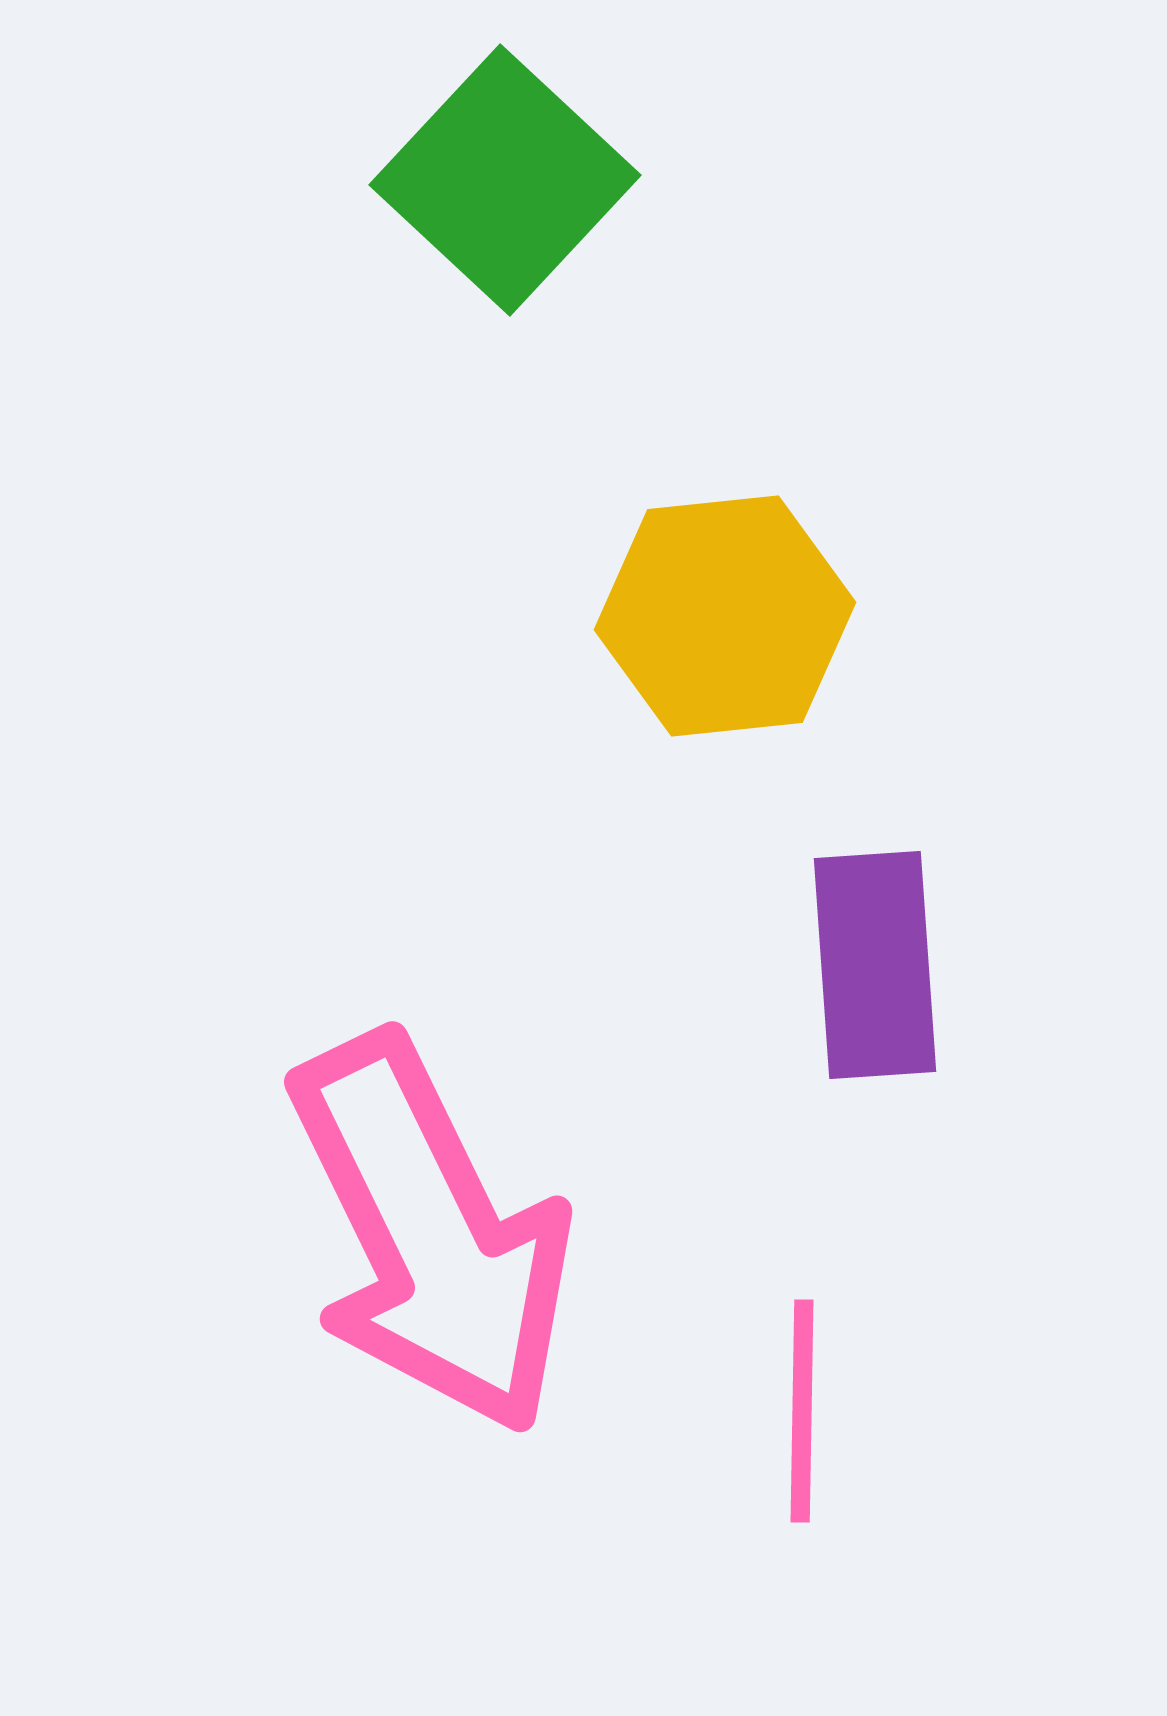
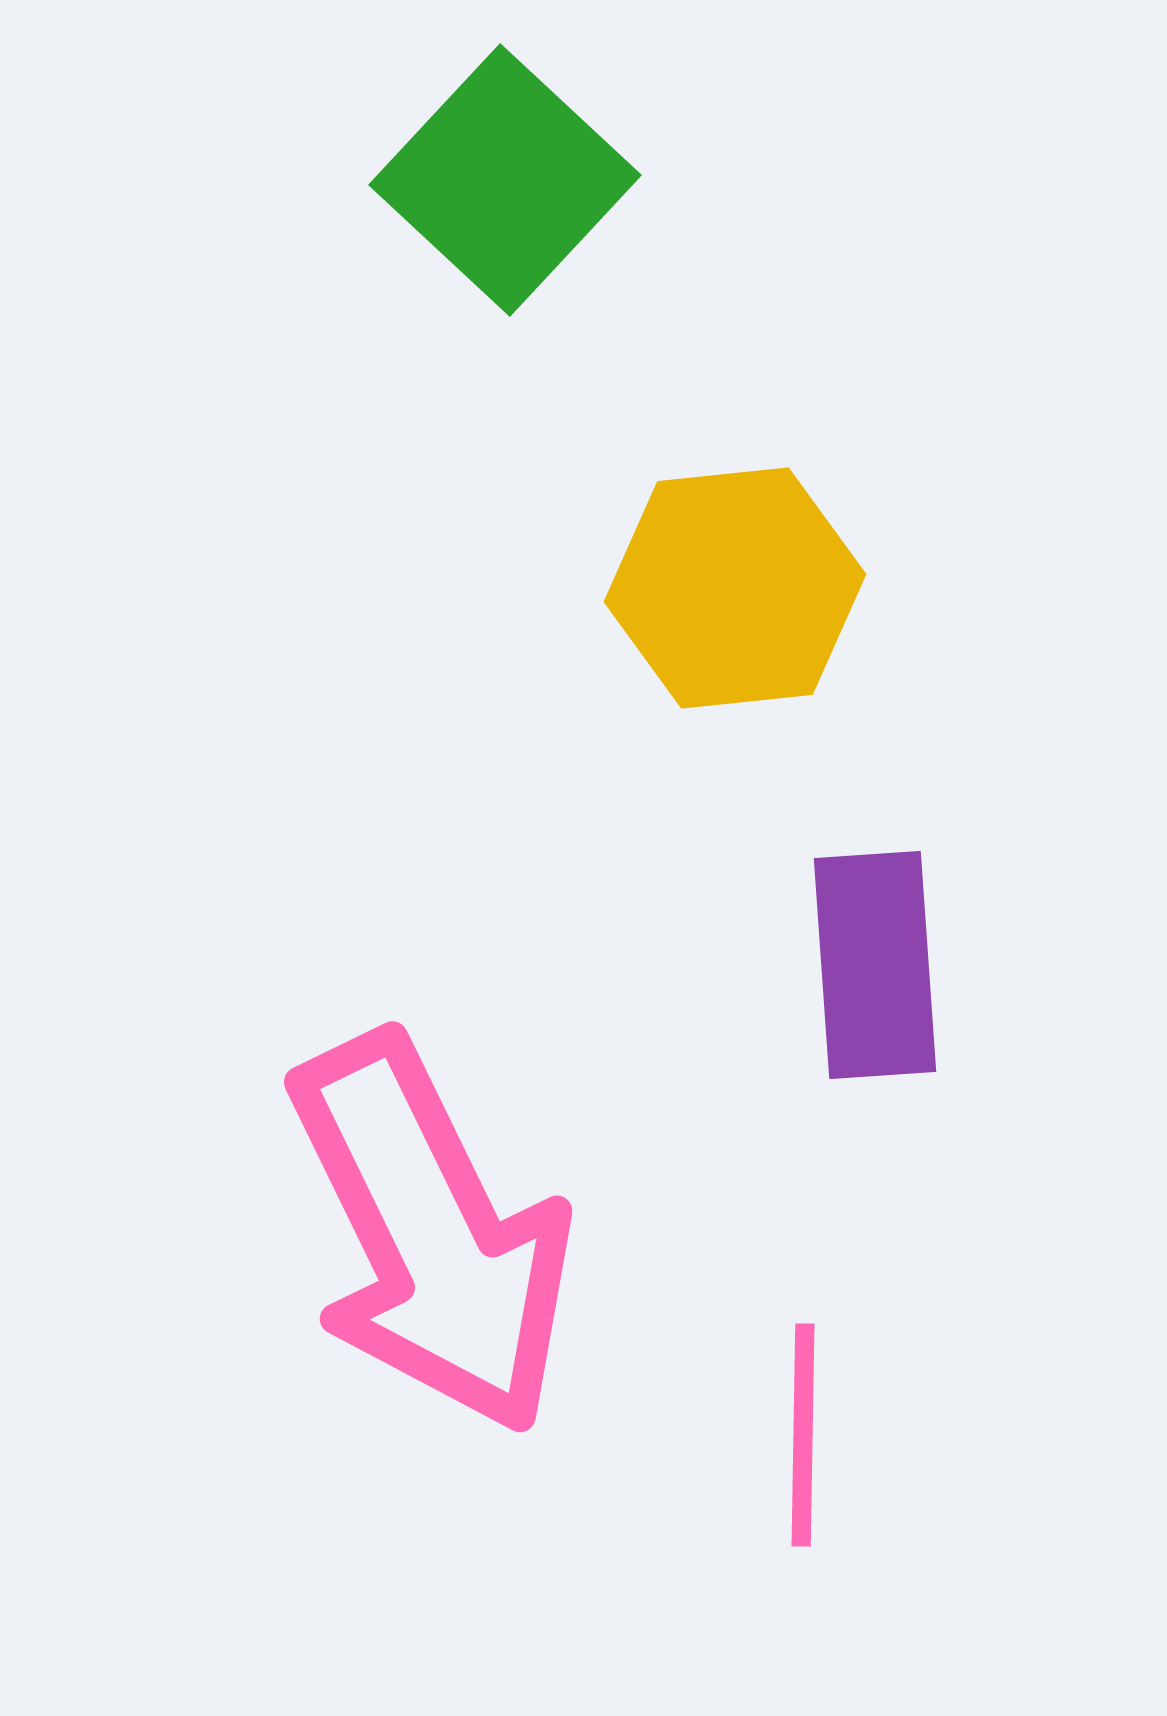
yellow hexagon: moved 10 px right, 28 px up
pink line: moved 1 px right, 24 px down
